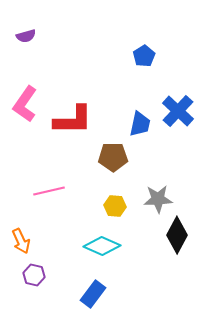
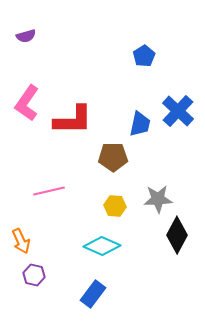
pink L-shape: moved 2 px right, 1 px up
